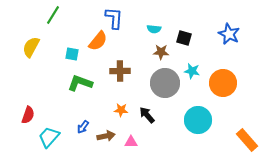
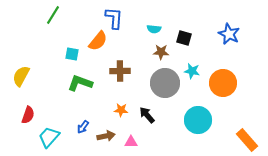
yellow semicircle: moved 10 px left, 29 px down
